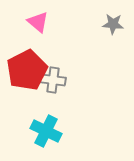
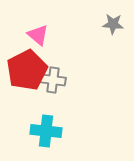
pink triangle: moved 13 px down
cyan cross: rotated 20 degrees counterclockwise
